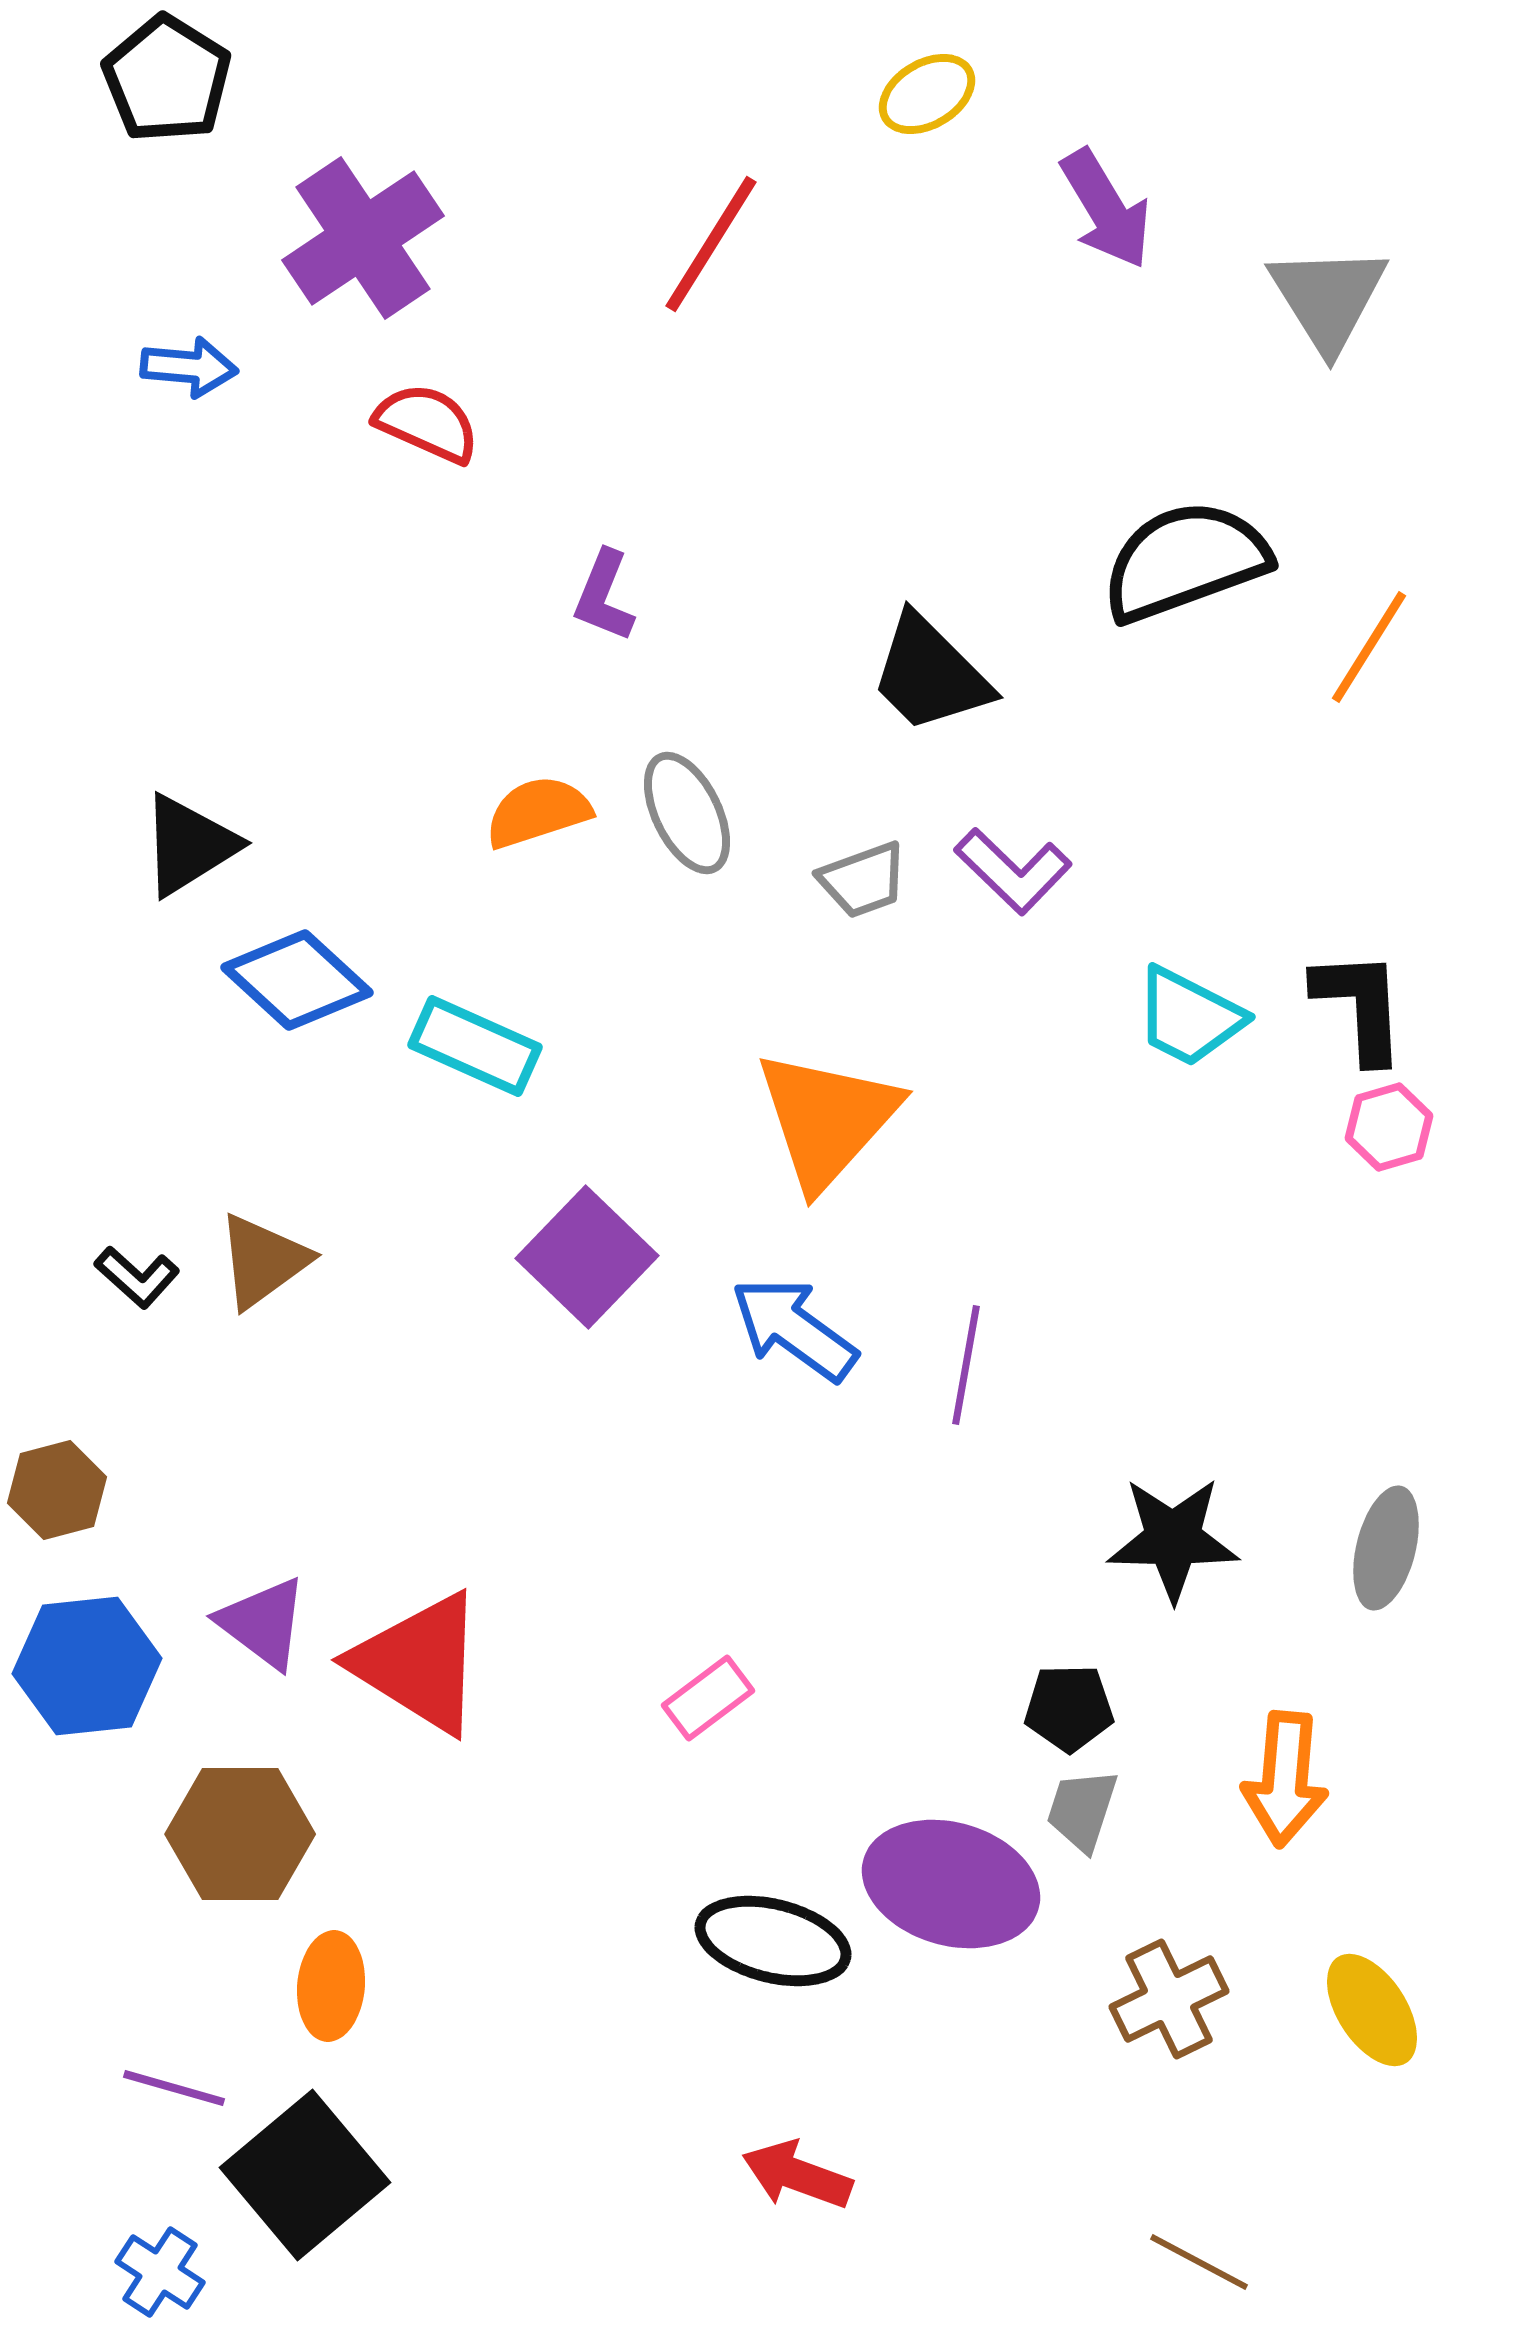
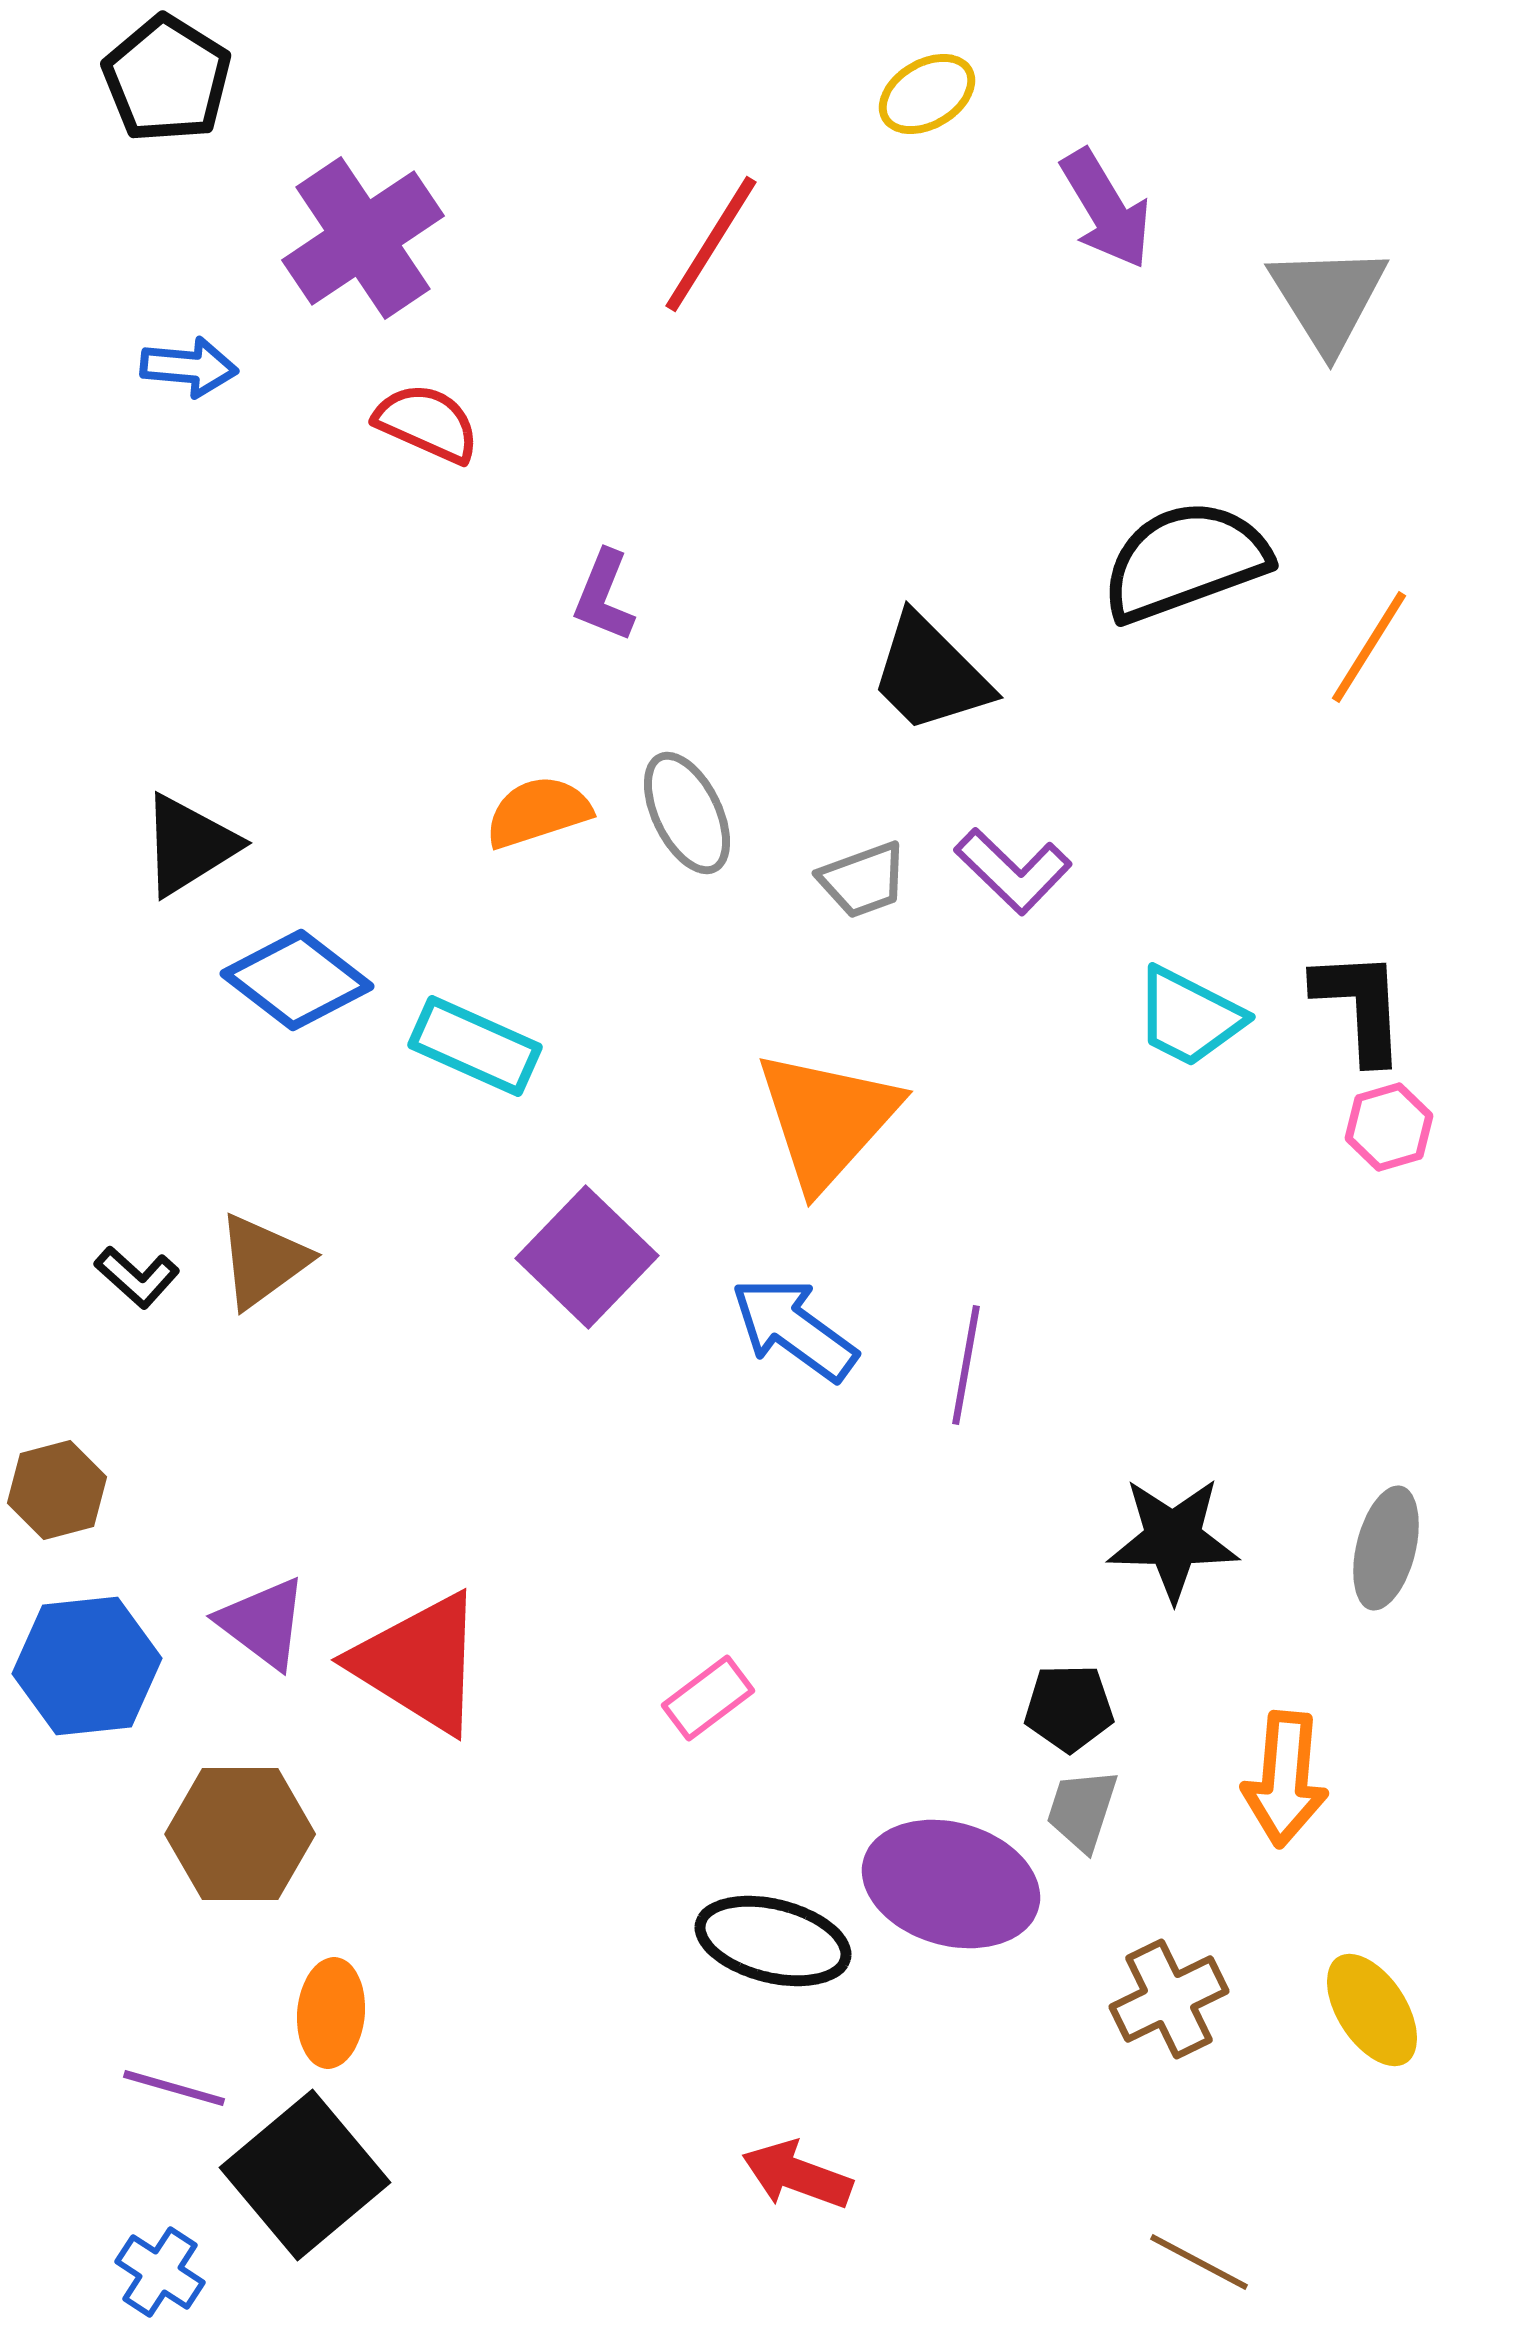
blue diamond at (297, 980): rotated 5 degrees counterclockwise
orange ellipse at (331, 1986): moved 27 px down
